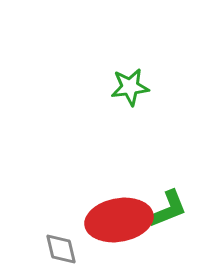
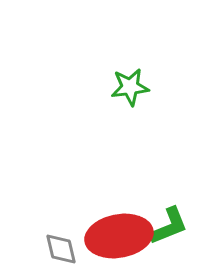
green L-shape: moved 1 px right, 17 px down
red ellipse: moved 16 px down
